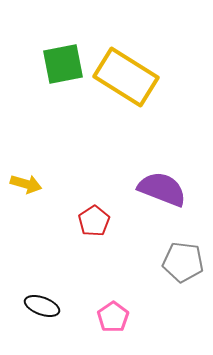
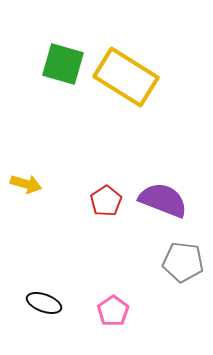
green square: rotated 27 degrees clockwise
purple semicircle: moved 1 px right, 11 px down
red pentagon: moved 12 px right, 20 px up
black ellipse: moved 2 px right, 3 px up
pink pentagon: moved 6 px up
